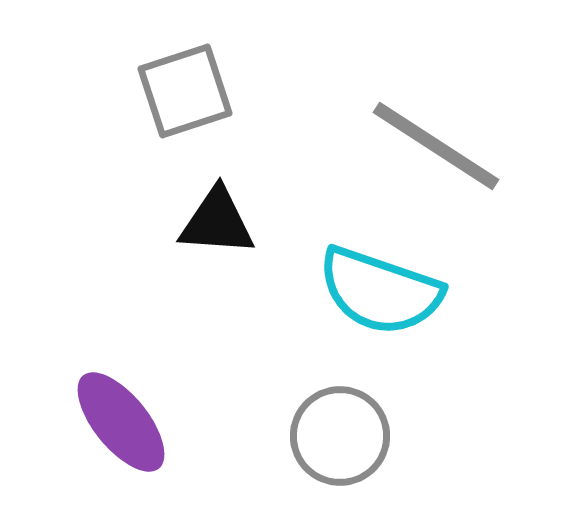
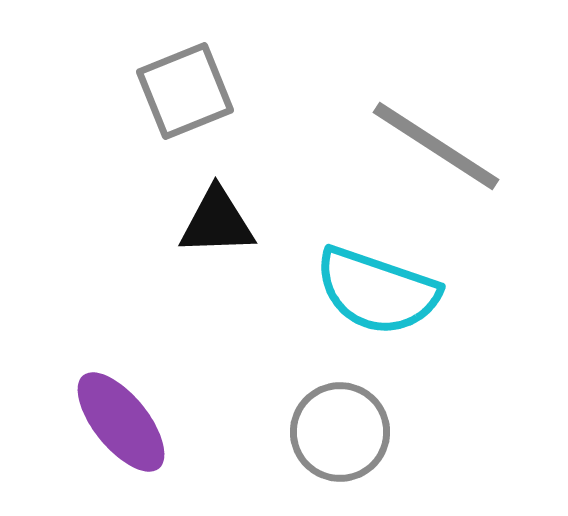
gray square: rotated 4 degrees counterclockwise
black triangle: rotated 6 degrees counterclockwise
cyan semicircle: moved 3 px left
gray circle: moved 4 px up
